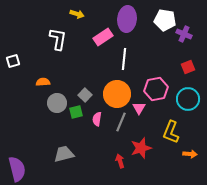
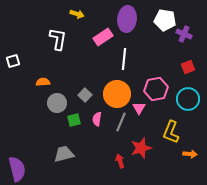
green square: moved 2 px left, 8 px down
